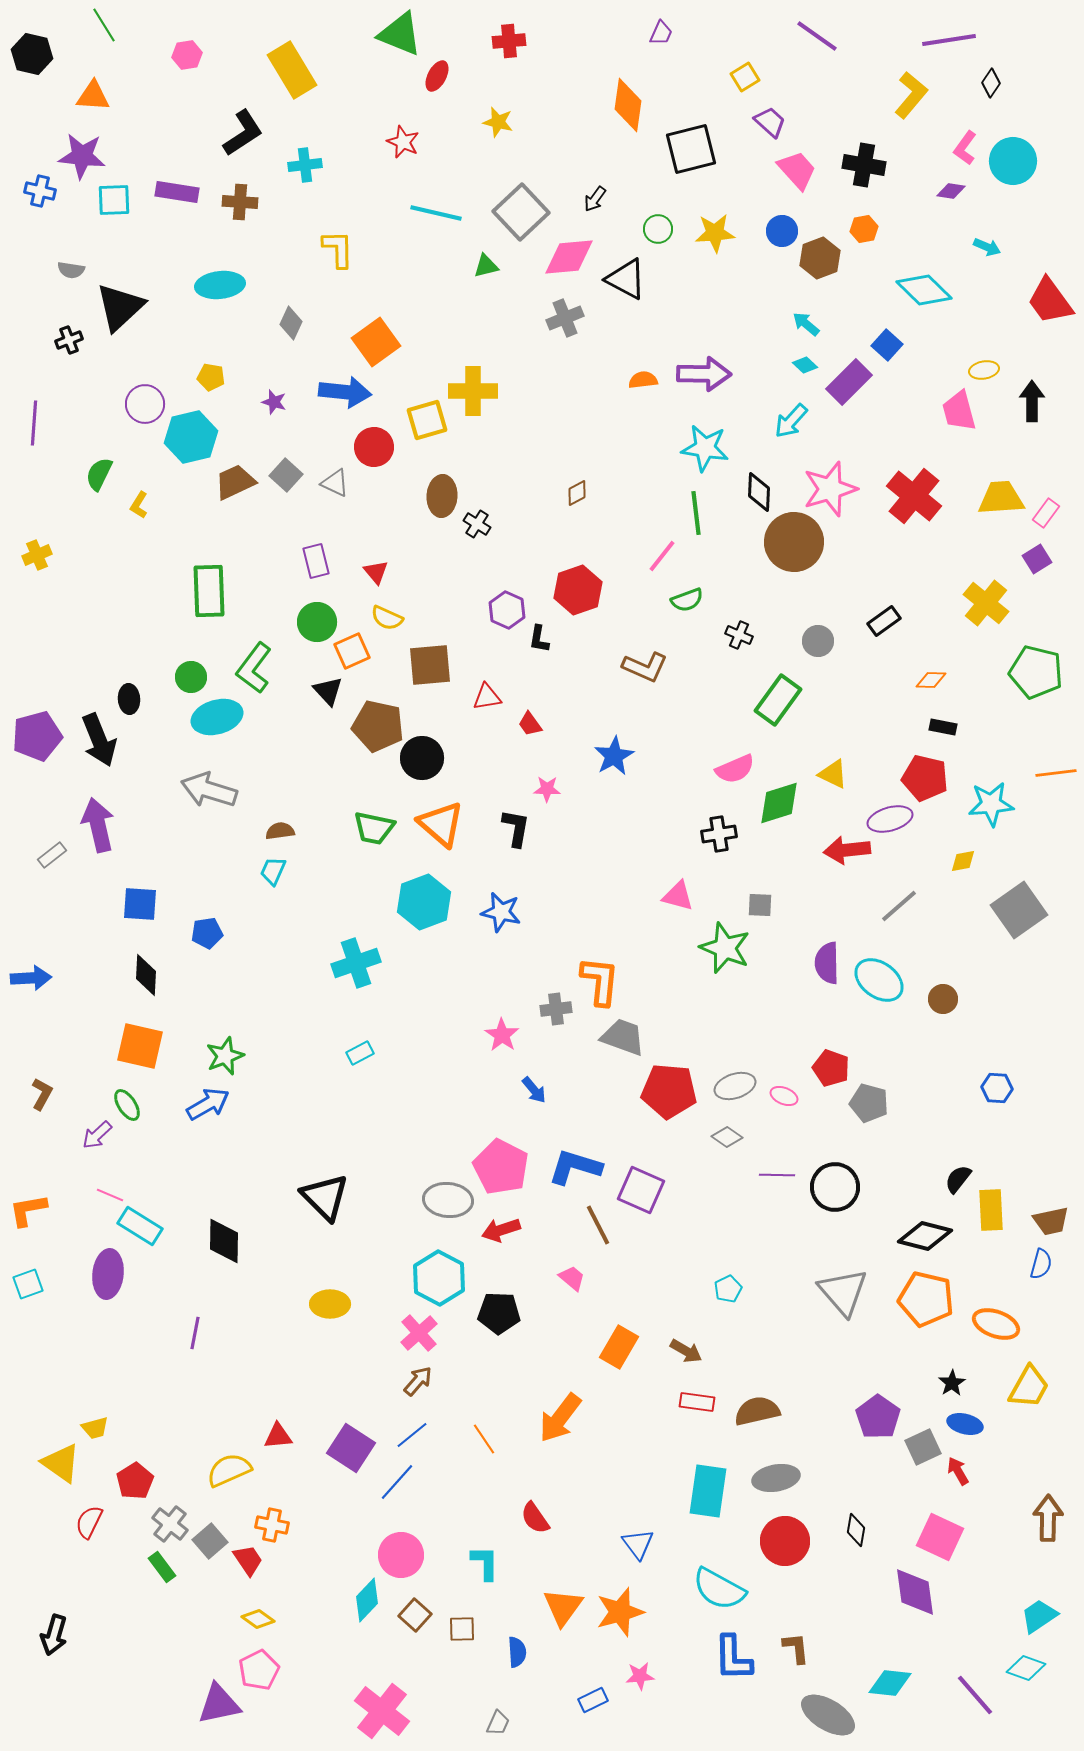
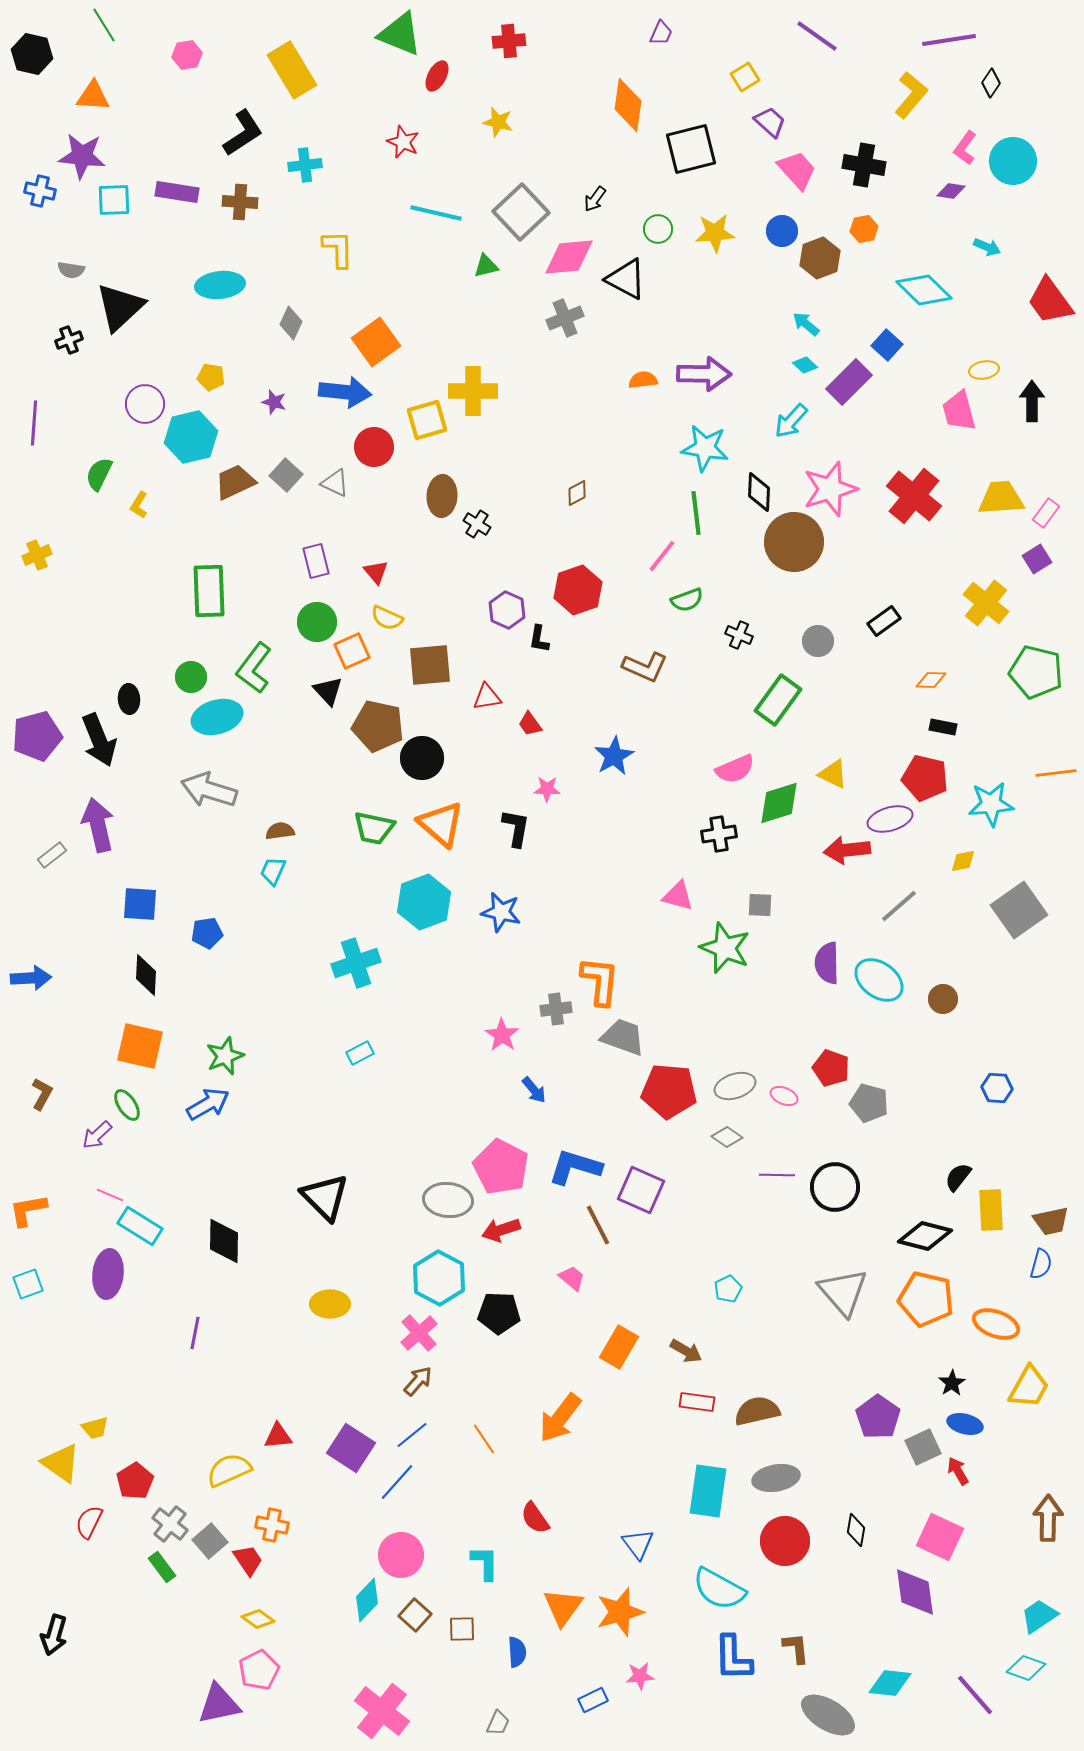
black semicircle at (958, 1179): moved 2 px up
